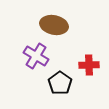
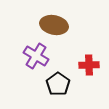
black pentagon: moved 2 px left, 1 px down
